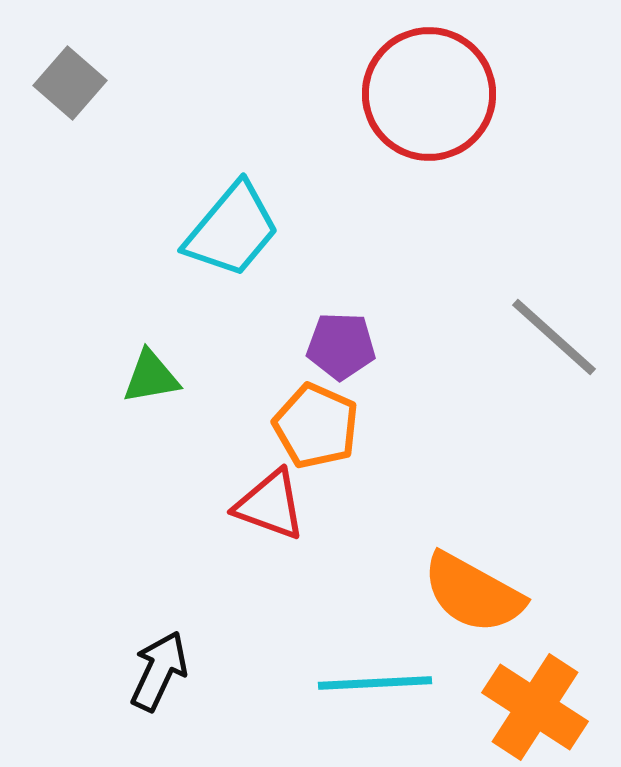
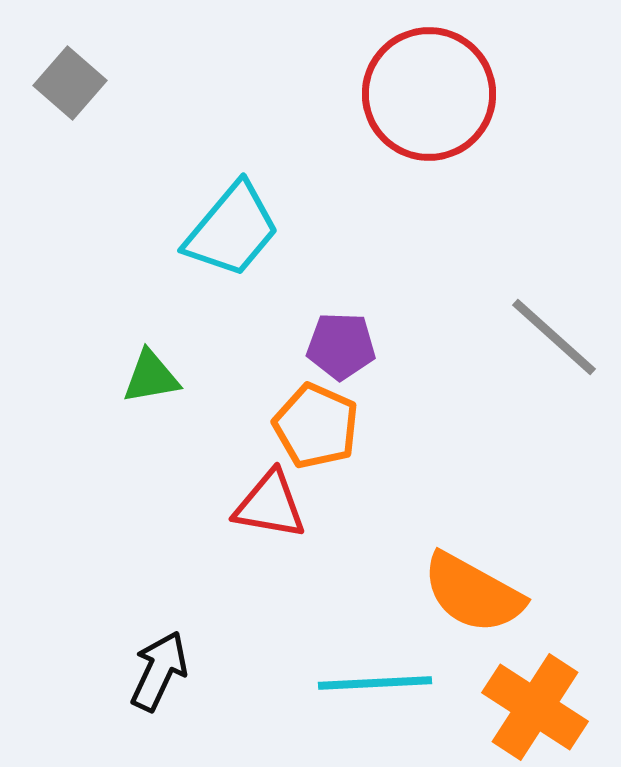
red triangle: rotated 10 degrees counterclockwise
